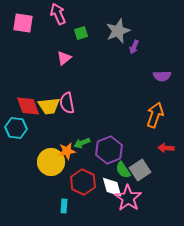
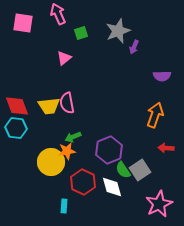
red diamond: moved 11 px left
green arrow: moved 9 px left, 6 px up
pink star: moved 31 px right, 6 px down; rotated 12 degrees clockwise
